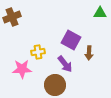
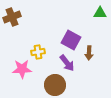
purple arrow: moved 2 px right, 1 px up
